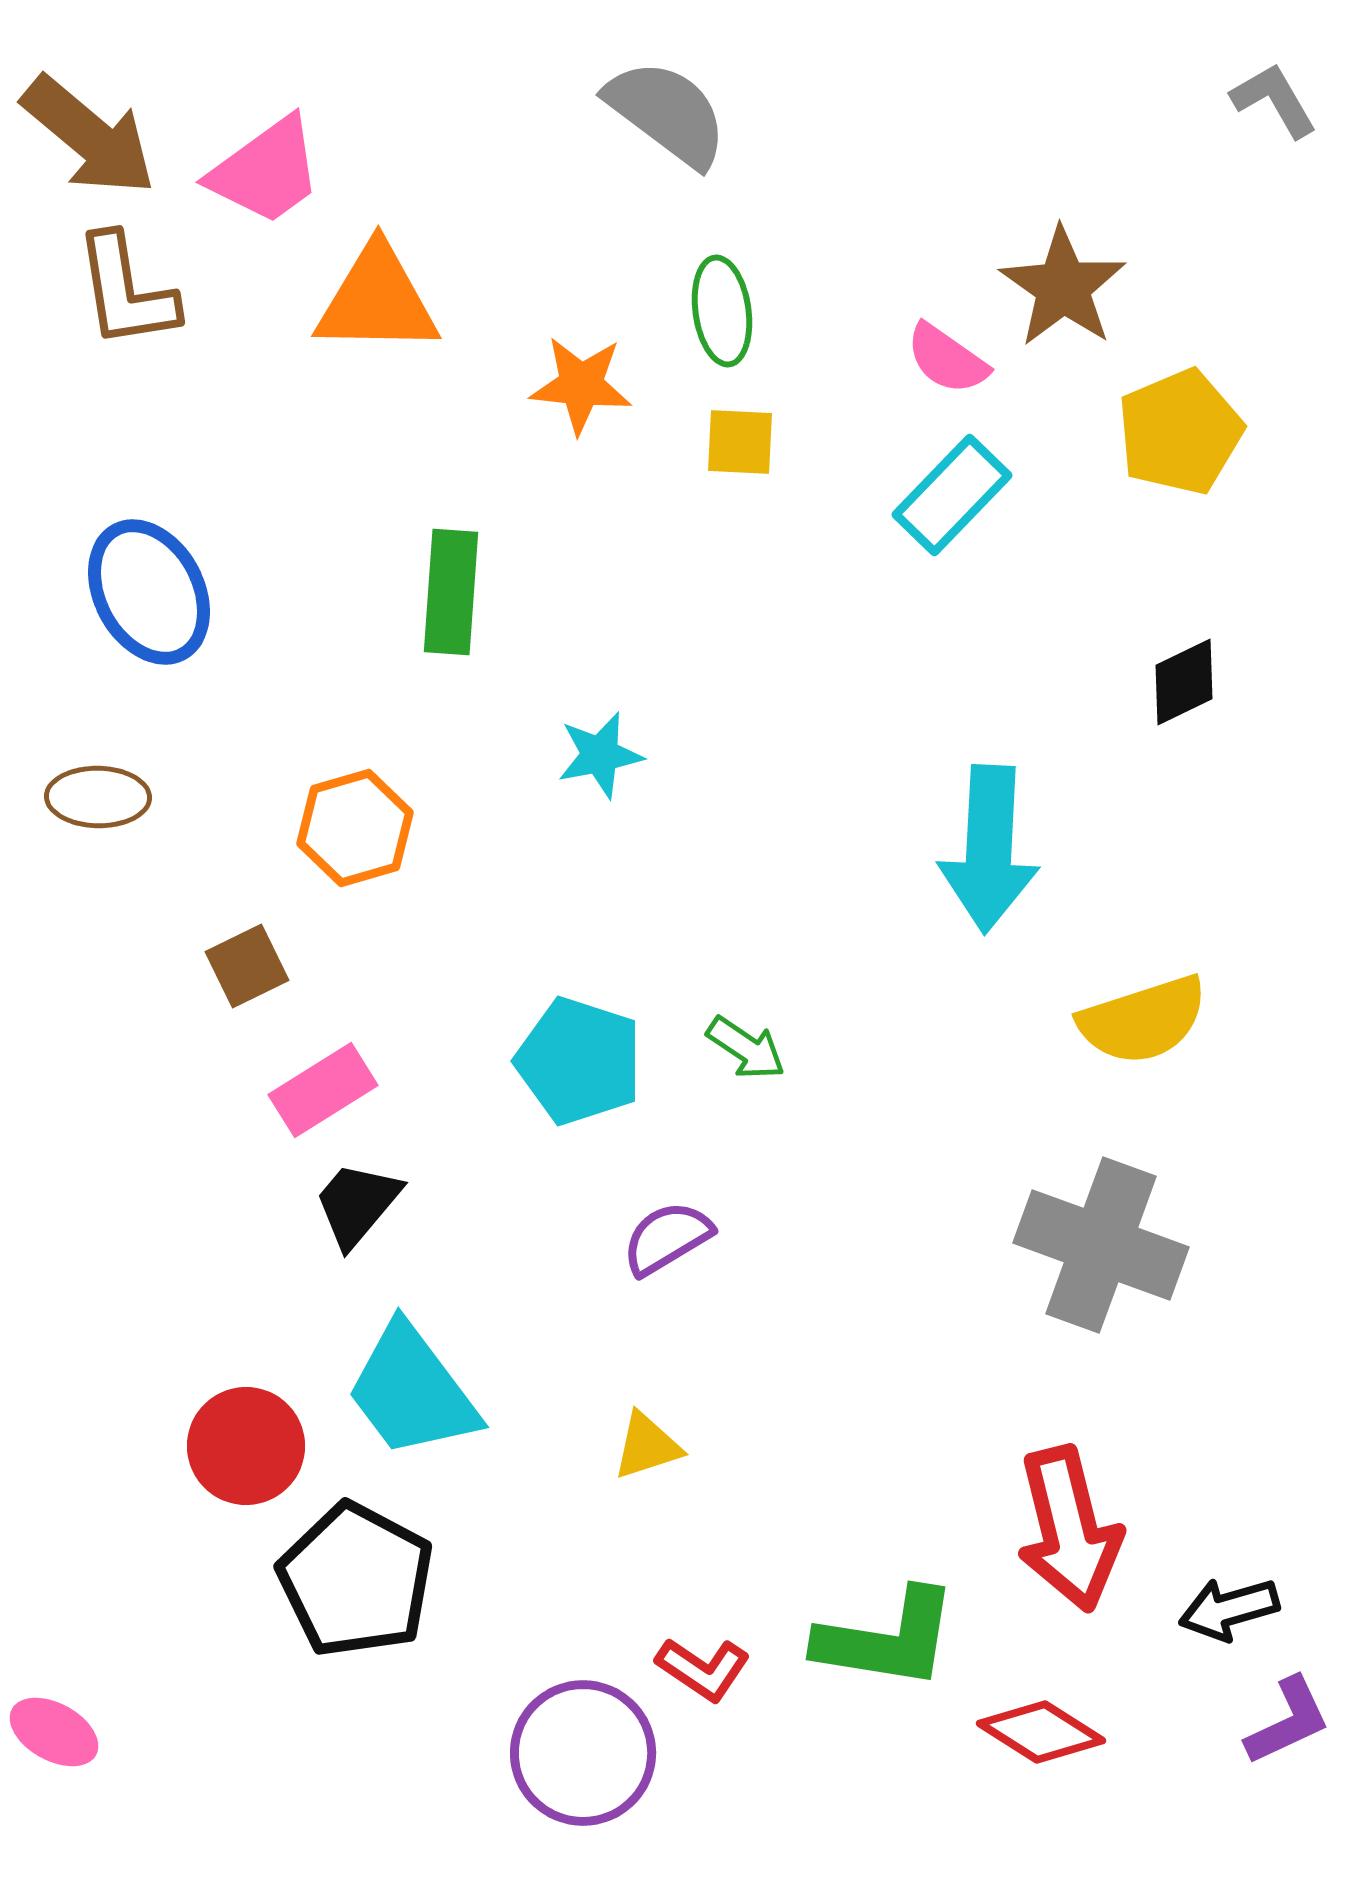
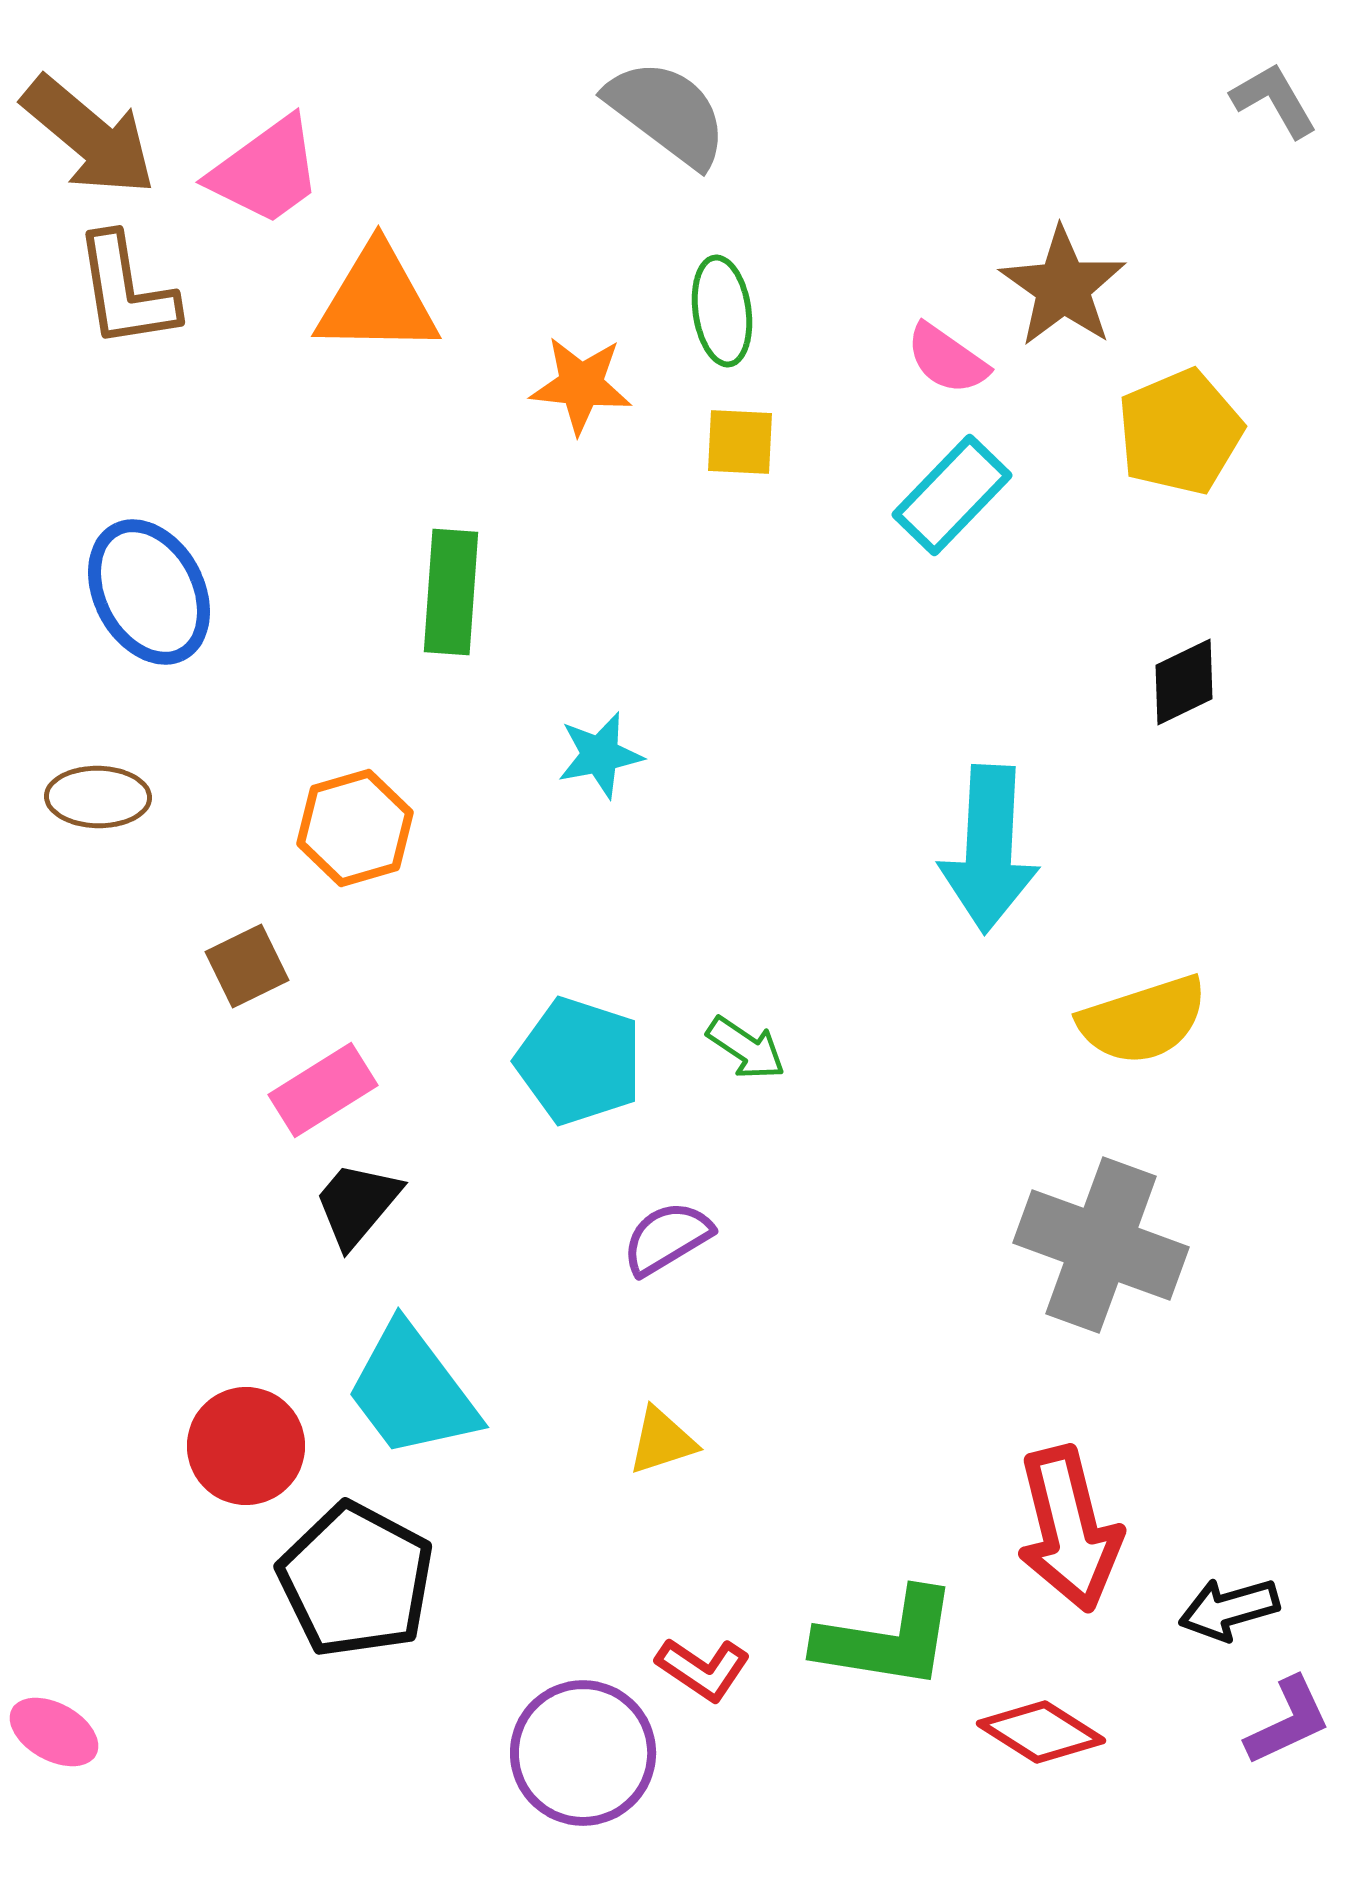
yellow triangle: moved 15 px right, 5 px up
